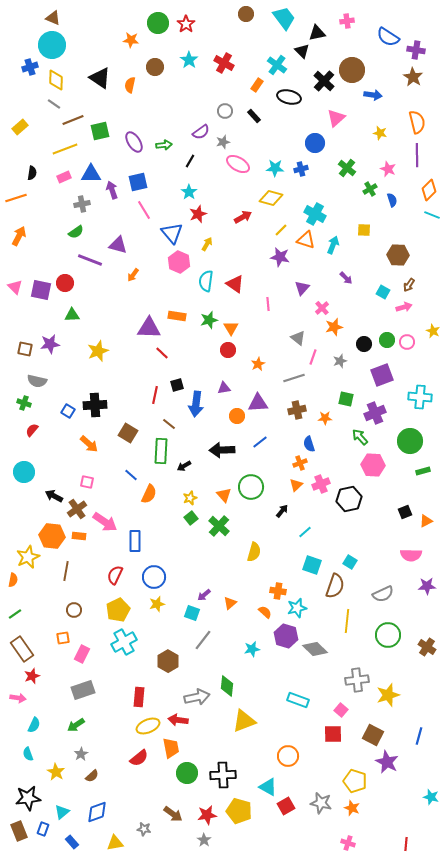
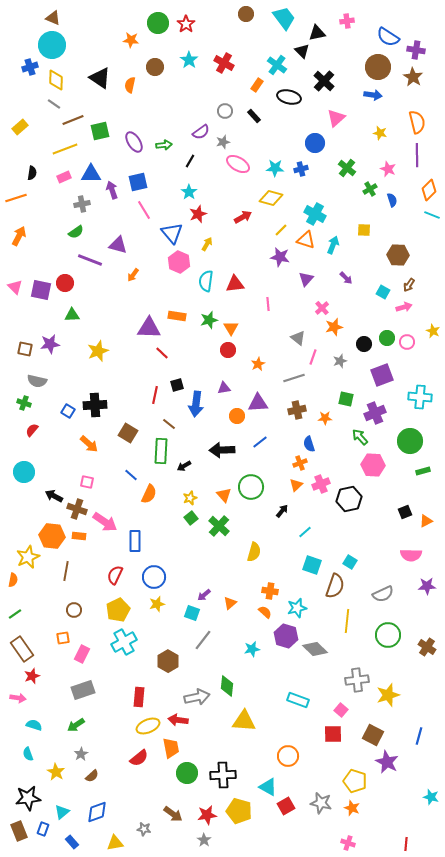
brown circle at (352, 70): moved 26 px right, 3 px up
red triangle at (235, 284): rotated 42 degrees counterclockwise
purple triangle at (302, 288): moved 4 px right, 9 px up
green circle at (387, 340): moved 2 px up
brown cross at (77, 509): rotated 36 degrees counterclockwise
orange cross at (278, 591): moved 8 px left
yellow triangle at (244, 721): rotated 25 degrees clockwise
cyan semicircle at (34, 725): rotated 98 degrees counterclockwise
